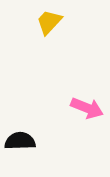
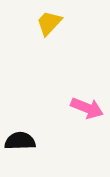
yellow trapezoid: moved 1 px down
